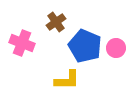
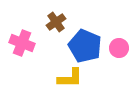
pink circle: moved 3 px right
yellow L-shape: moved 3 px right, 2 px up
